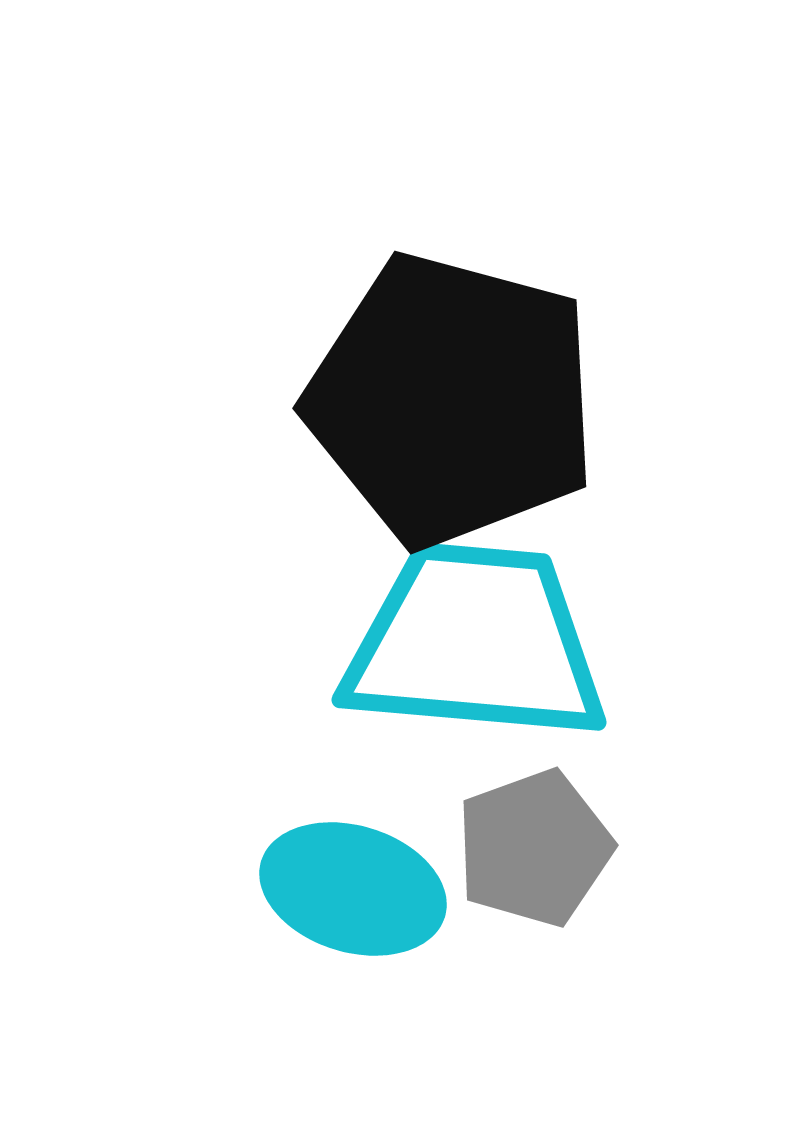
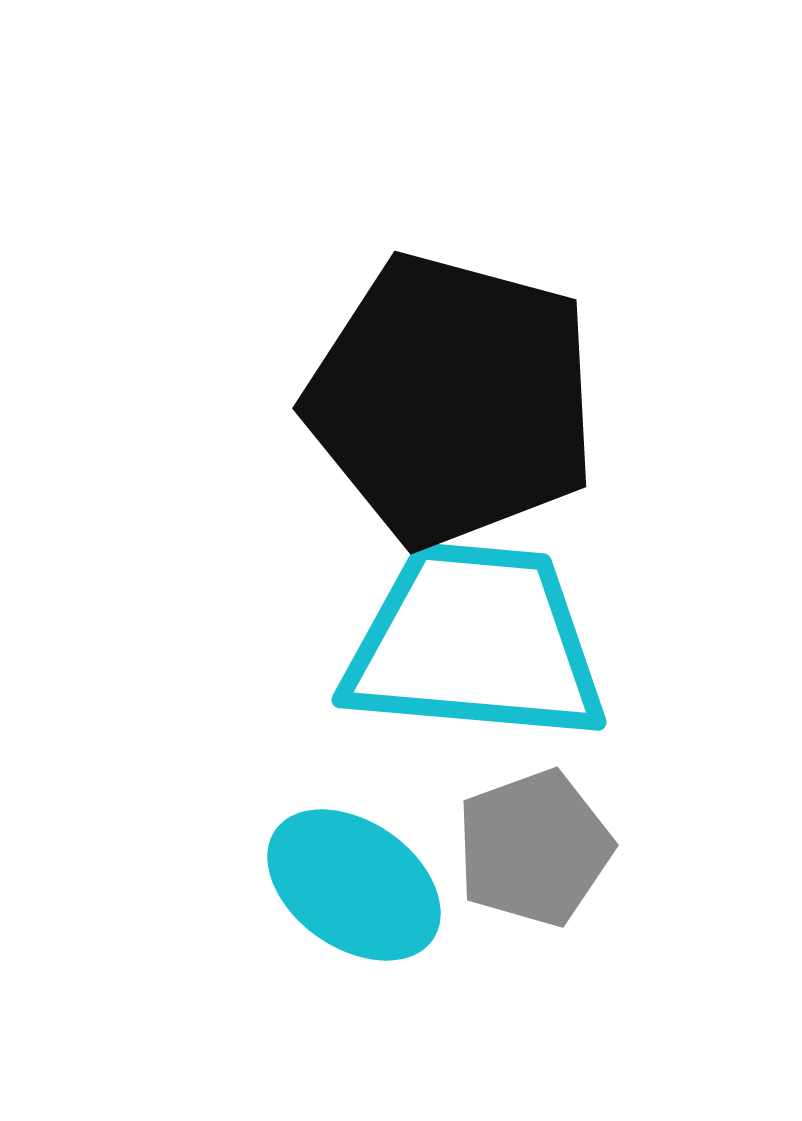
cyan ellipse: moved 1 px right, 4 px up; rotated 18 degrees clockwise
